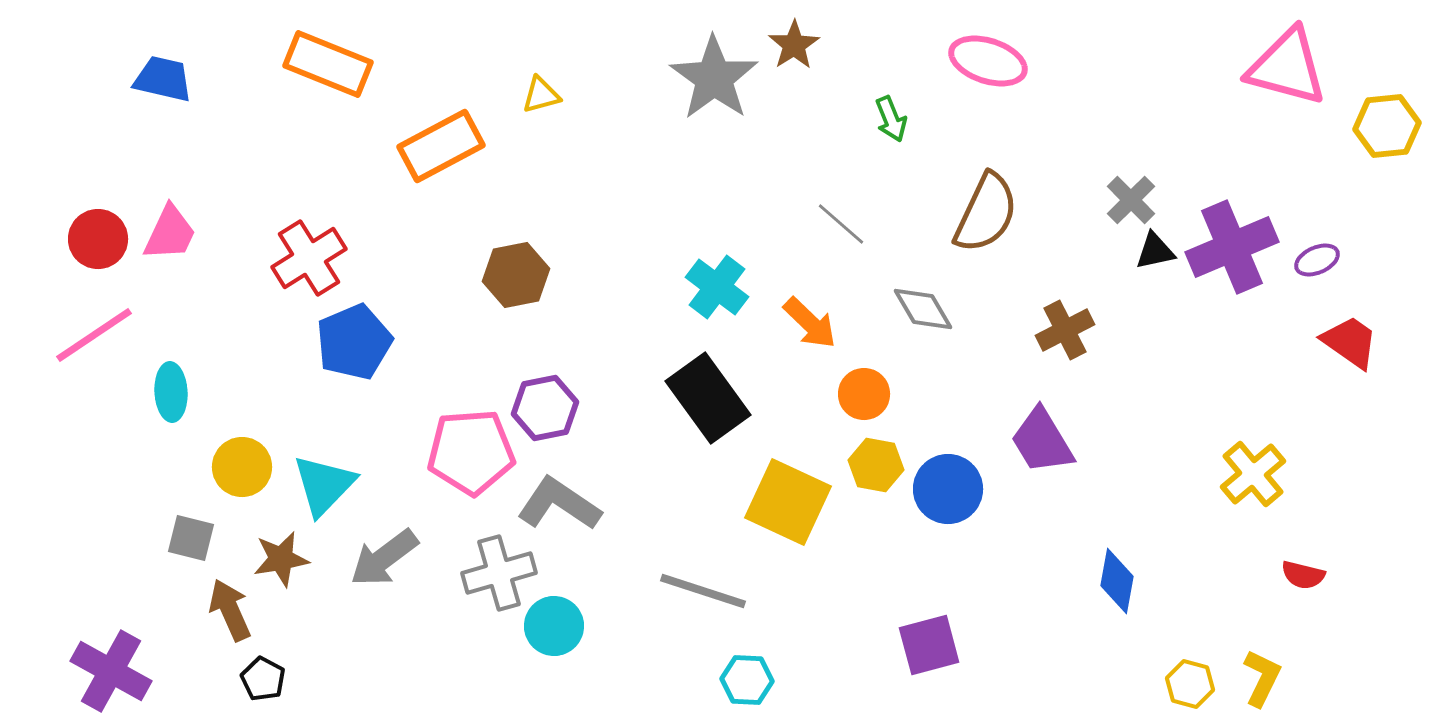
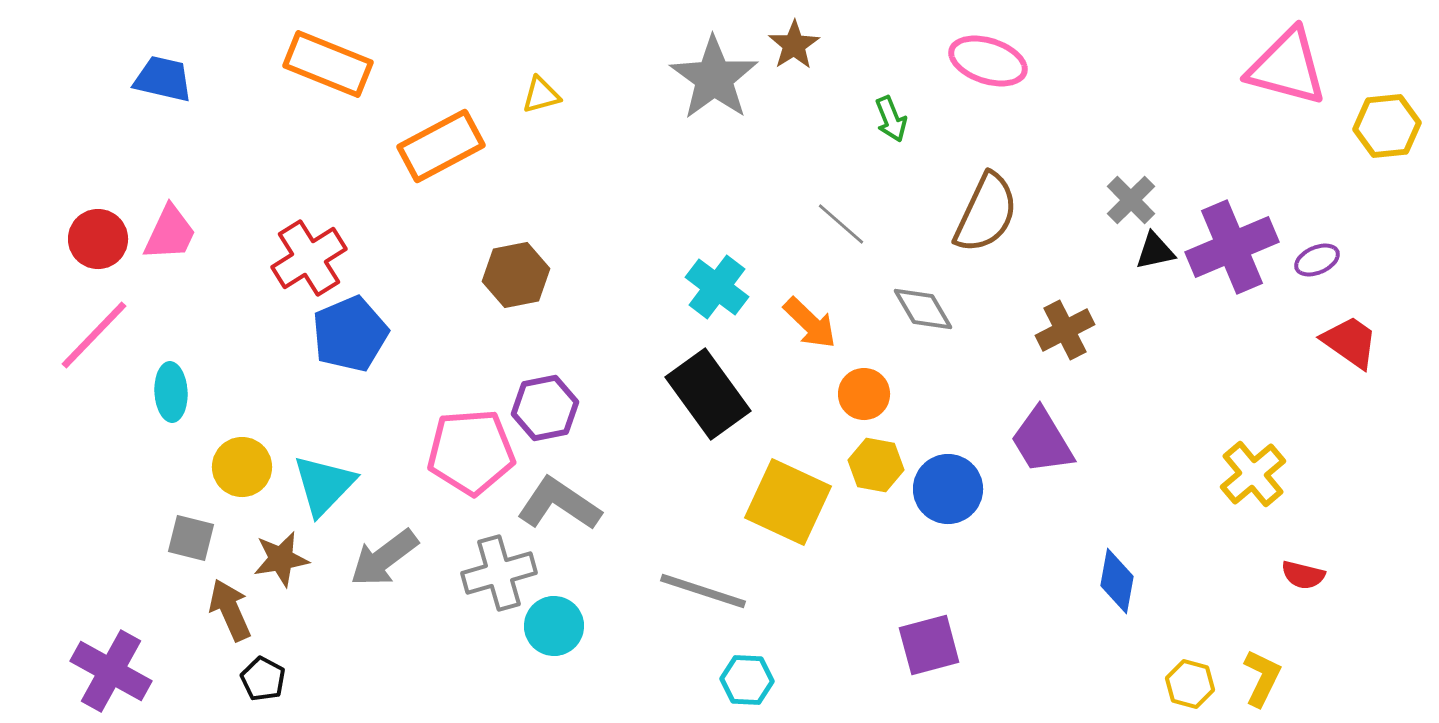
pink line at (94, 335): rotated 12 degrees counterclockwise
blue pentagon at (354, 342): moved 4 px left, 8 px up
black rectangle at (708, 398): moved 4 px up
